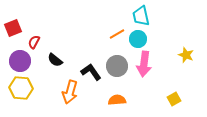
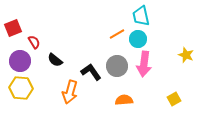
red semicircle: rotated 120 degrees clockwise
orange semicircle: moved 7 px right
